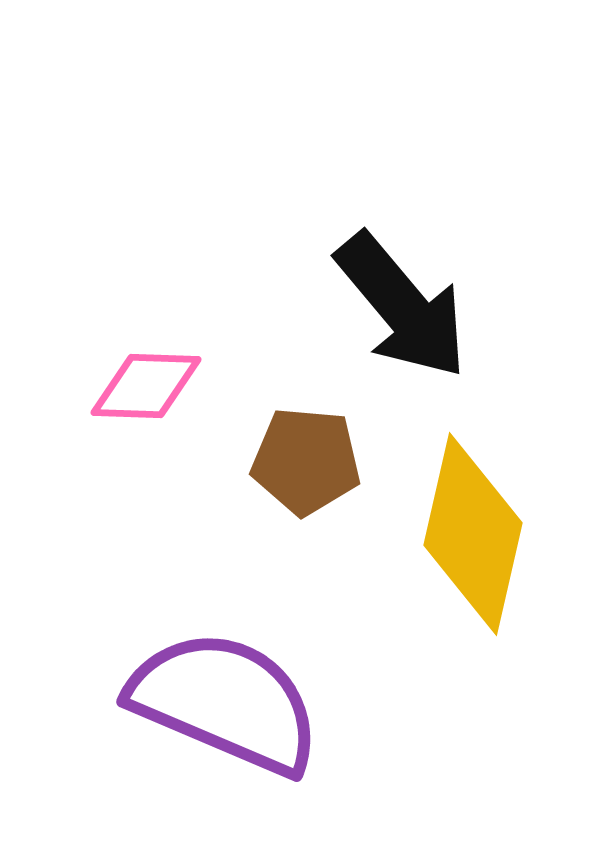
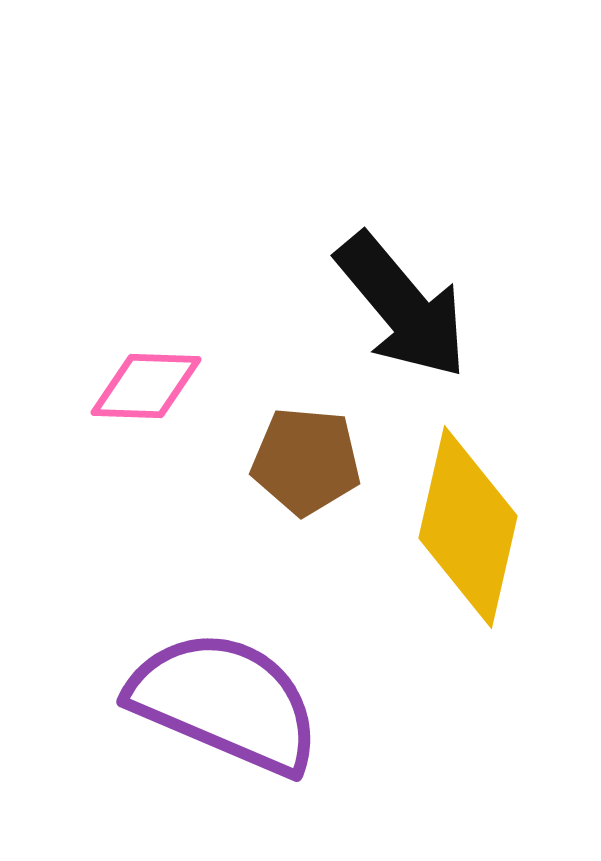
yellow diamond: moved 5 px left, 7 px up
